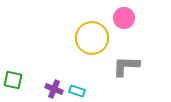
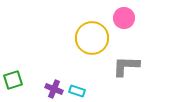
green square: rotated 30 degrees counterclockwise
